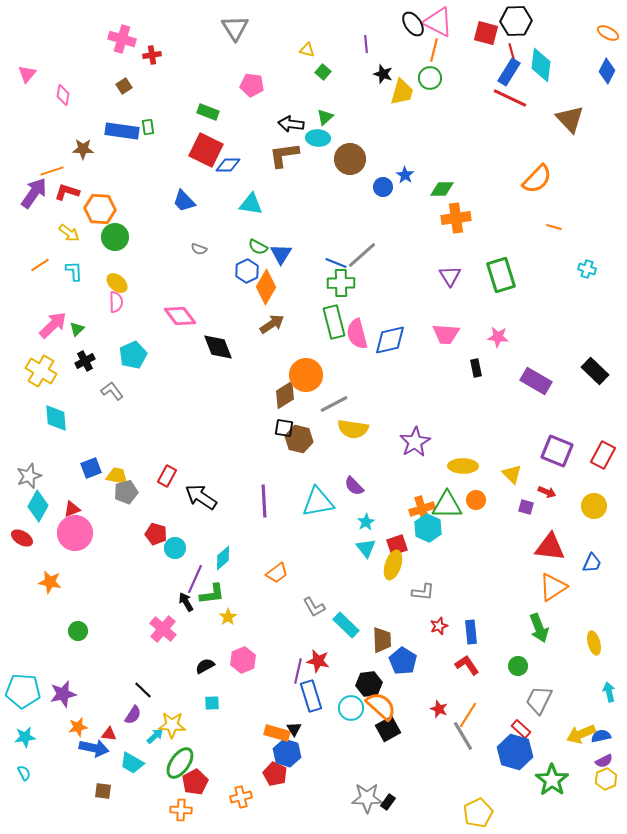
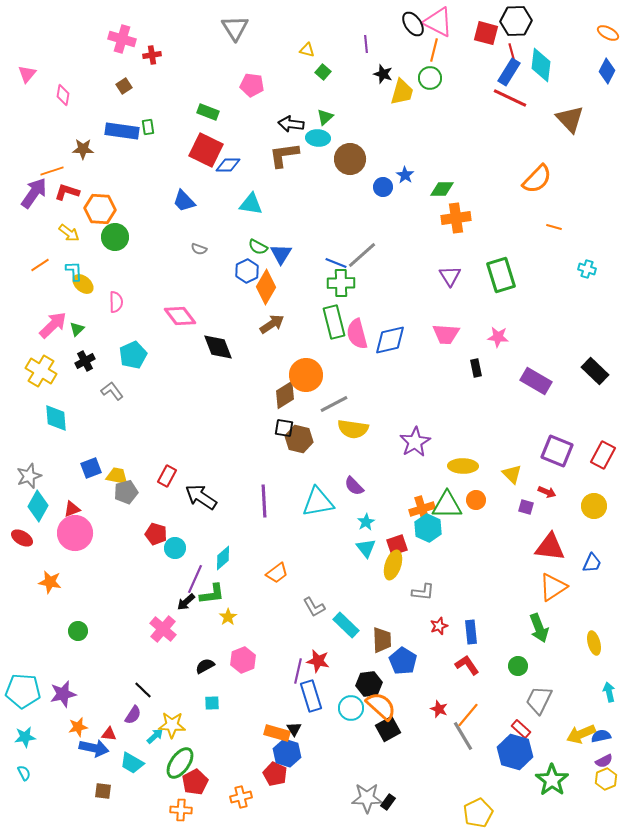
yellow ellipse at (117, 283): moved 34 px left, 1 px down
black arrow at (186, 602): rotated 102 degrees counterclockwise
orange line at (468, 715): rotated 8 degrees clockwise
